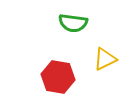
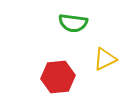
red hexagon: rotated 16 degrees counterclockwise
